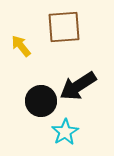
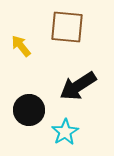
brown square: moved 3 px right; rotated 9 degrees clockwise
black circle: moved 12 px left, 9 px down
